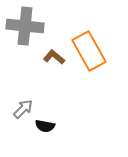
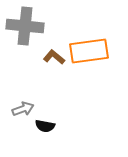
orange rectangle: rotated 69 degrees counterclockwise
gray arrow: rotated 25 degrees clockwise
